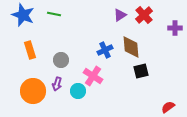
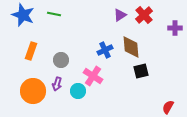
orange rectangle: moved 1 px right, 1 px down; rotated 36 degrees clockwise
red semicircle: rotated 24 degrees counterclockwise
